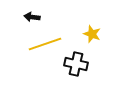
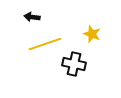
black cross: moved 2 px left
